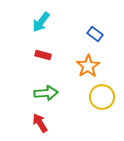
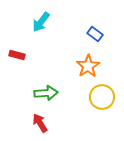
red rectangle: moved 26 px left
